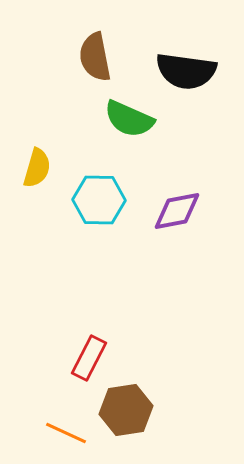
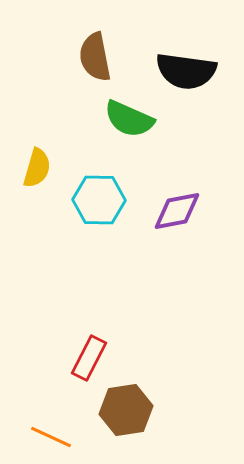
orange line: moved 15 px left, 4 px down
